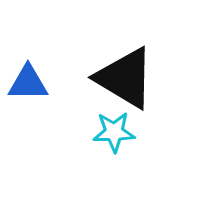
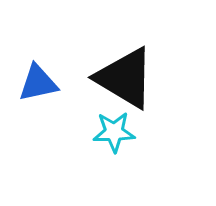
blue triangle: moved 10 px right; rotated 12 degrees counterclockwise
